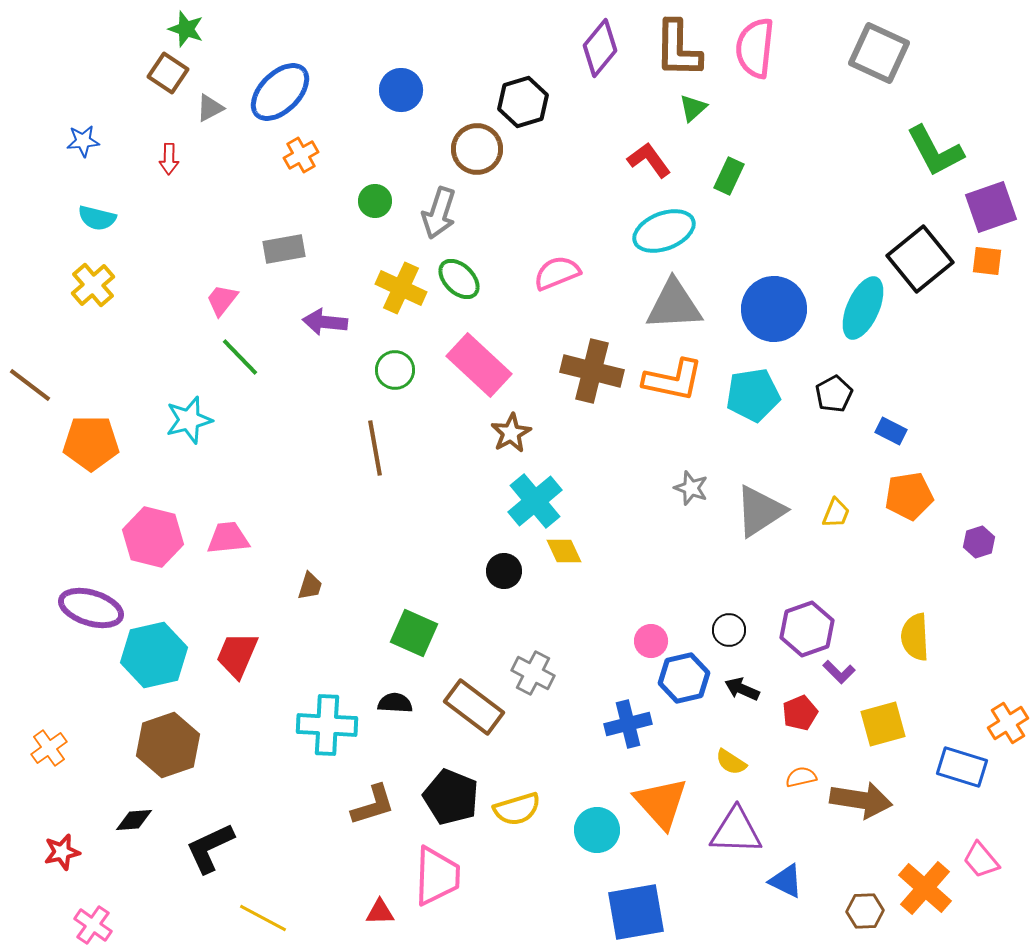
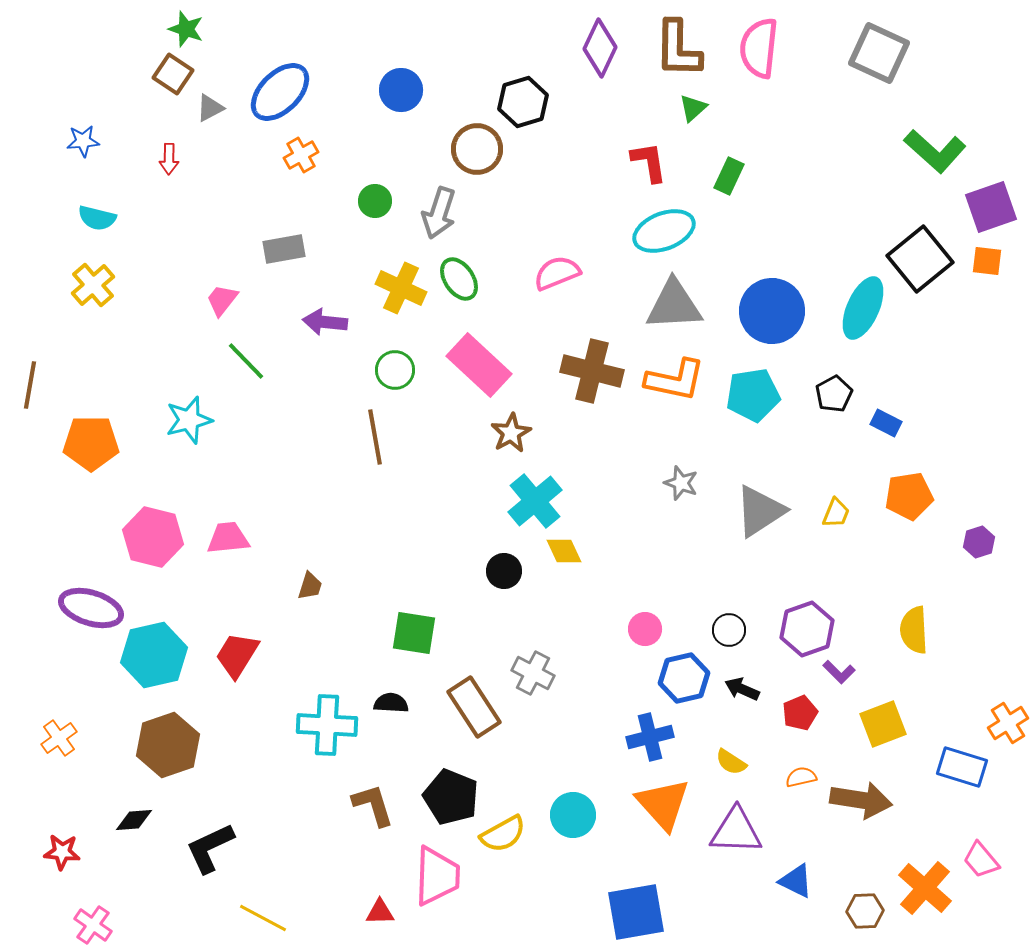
purple diamond at (600, 48): rotated 14 degrees counterclockwise
pink semicircle at (755, 48): moved 4 px right
brown square at (168, 73): moved 5 px right, 1 px down
green L-shape at (935, 151): rotated 20 degrees counterclockwise
red L-shape at (649, 160): moved 2 px down; rotated 27 degrees clockwise
green ellipse at (459, 279): rotated 12 degrees clockwise
blue circle at (774, 309): moved 2 px left, 2 px down
green line at (240, 357): moved 6 px right, 4 px down
orange L-shape at (673, 380): moved 2 px right
brown line at (30, 385): rotated 63 degrees clockwise
blue rectangle at (891, 431): moved 5 px left, 8 px up
brown line at (375, 448): moved 11 px up
gray star at (691, 488): moved 10 px left, 5 px up
green square at (414, 633): rotated 15 degrees counterclockwise
yellow semicircle at (915, 637): moved 1 px left, 7 px up
pink circle at (651, 641): moved 6 px left, 12 px up
red trapezoid at (237, 655): rotated 9 degrees clockwise
black semicircle at (395, 703): moved 4 px left
brown rectangle at (474, 707): rotated 20 degrees clockwise
blue cross at (628, 724): moved 22 px right, 13 px down
yellow square at (883, 724): rotated 6 degrees counterclockwise
orange cross at (49, 748): moved 10 px right, 10 px up
orange triangle at (661, 803): moved 2 px right, 1 px down
brown L-shape at (373, 805): rotated 90 degrees counterclockwise
yellow semicircle at (517, 809): moved 14 px left, 25 px down; rotated 12 degrees counterclockwise
cyan circle at (597, 830): moved 24 px left, 15 px up
red star at (62, 852): rotated 18 degrees clockwise
blue triangle at (786, 881): moved 10 px right
